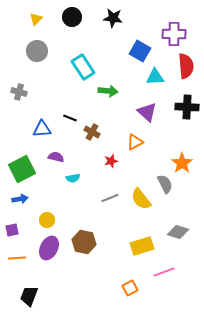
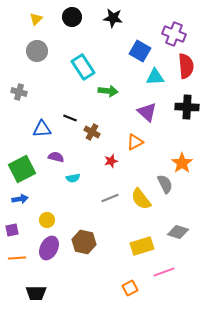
purple cross: rotated 20 degrees clockwise
black trapezoid: moved 7 px right, 3 px up; rotated 110 degrees counterclockwise
